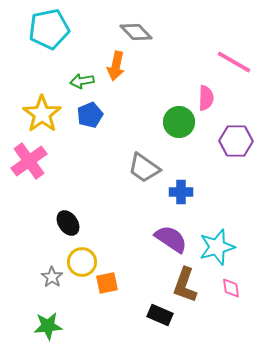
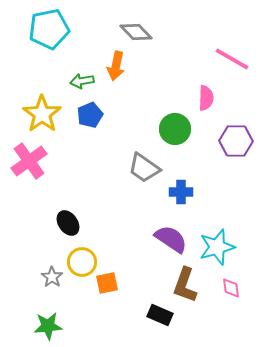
pink line: moved 2 px left, 3 px up
green circle: moved 4 px left, 7 px down
